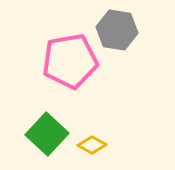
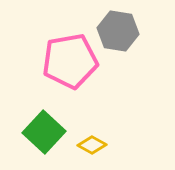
gray hexagon: moved 1 px right, 1 px down
green square: moved 3 px left, 2 px up
